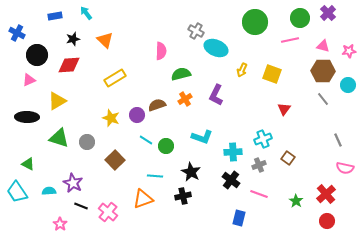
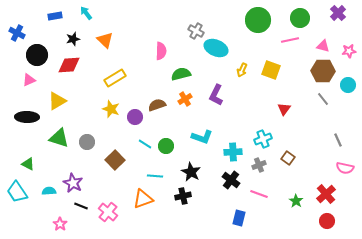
purple cross at (328, 13): moved 10 px right
green circle at (255, 22): moved 3 px right, 2 px up
yellow square at (272, 74): moved 1 px left, 4 px up
purple circle at (137, 115): moved 2 px left, 2 px down
yellow star at (111, 118): moved 9 px up
cyan line at (146, 140): moved 1 px left, 4 px down
